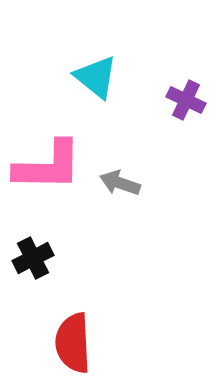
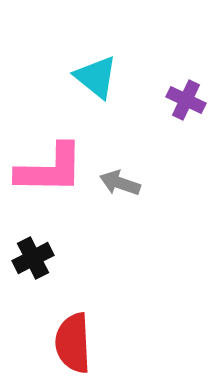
pink L-shape: moved 2 px right, 3 px down
